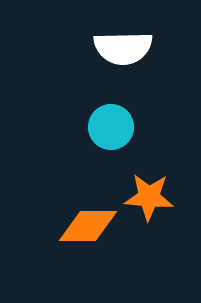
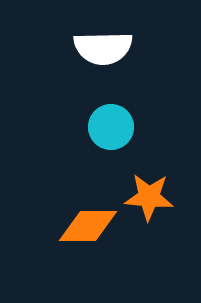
white semicircle: moved 20 px left
